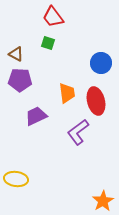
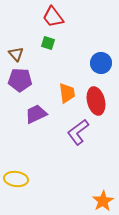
brown triangle: rotated 21 degrees clockwise
purple trapezoid: moved 2 px up
